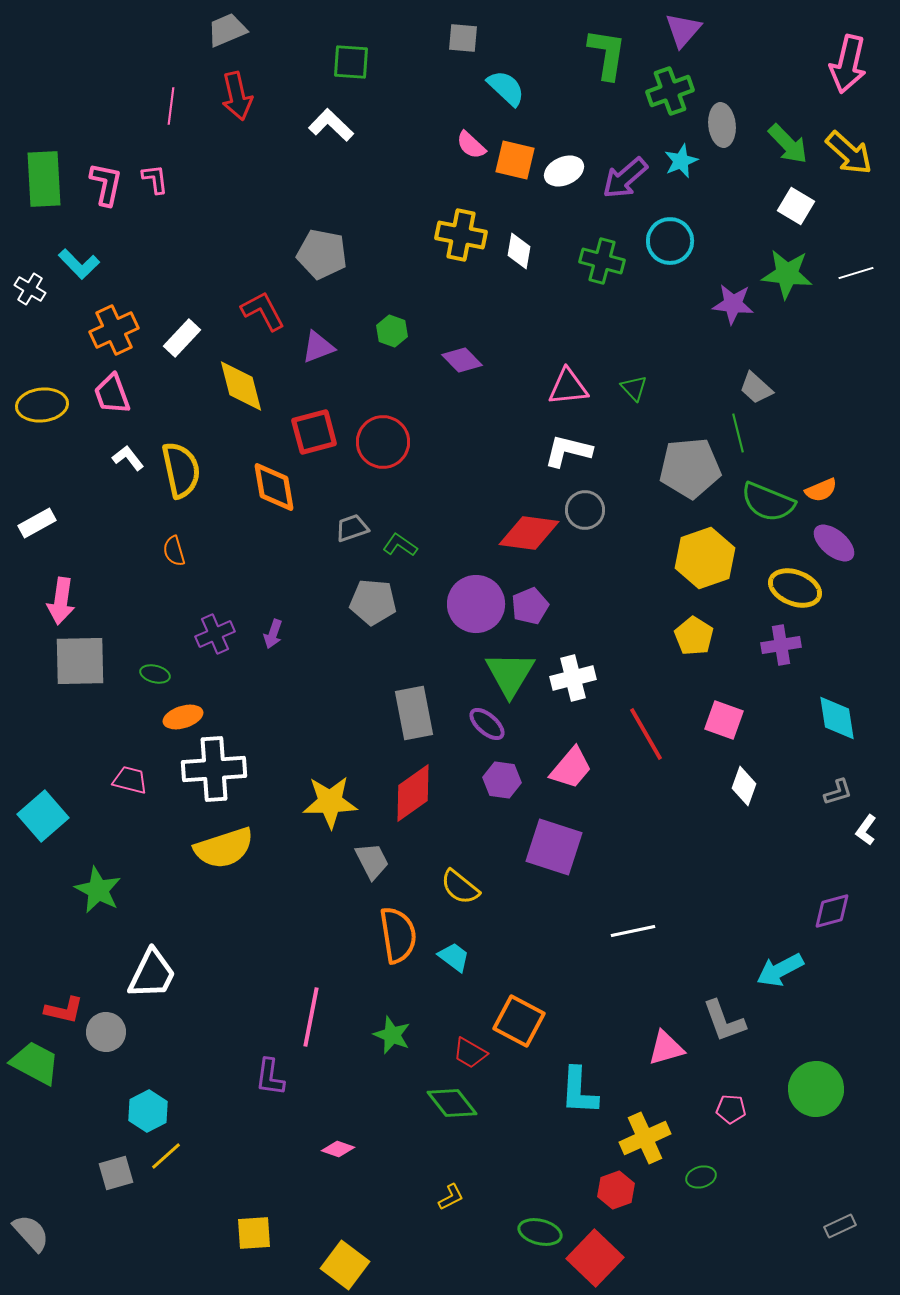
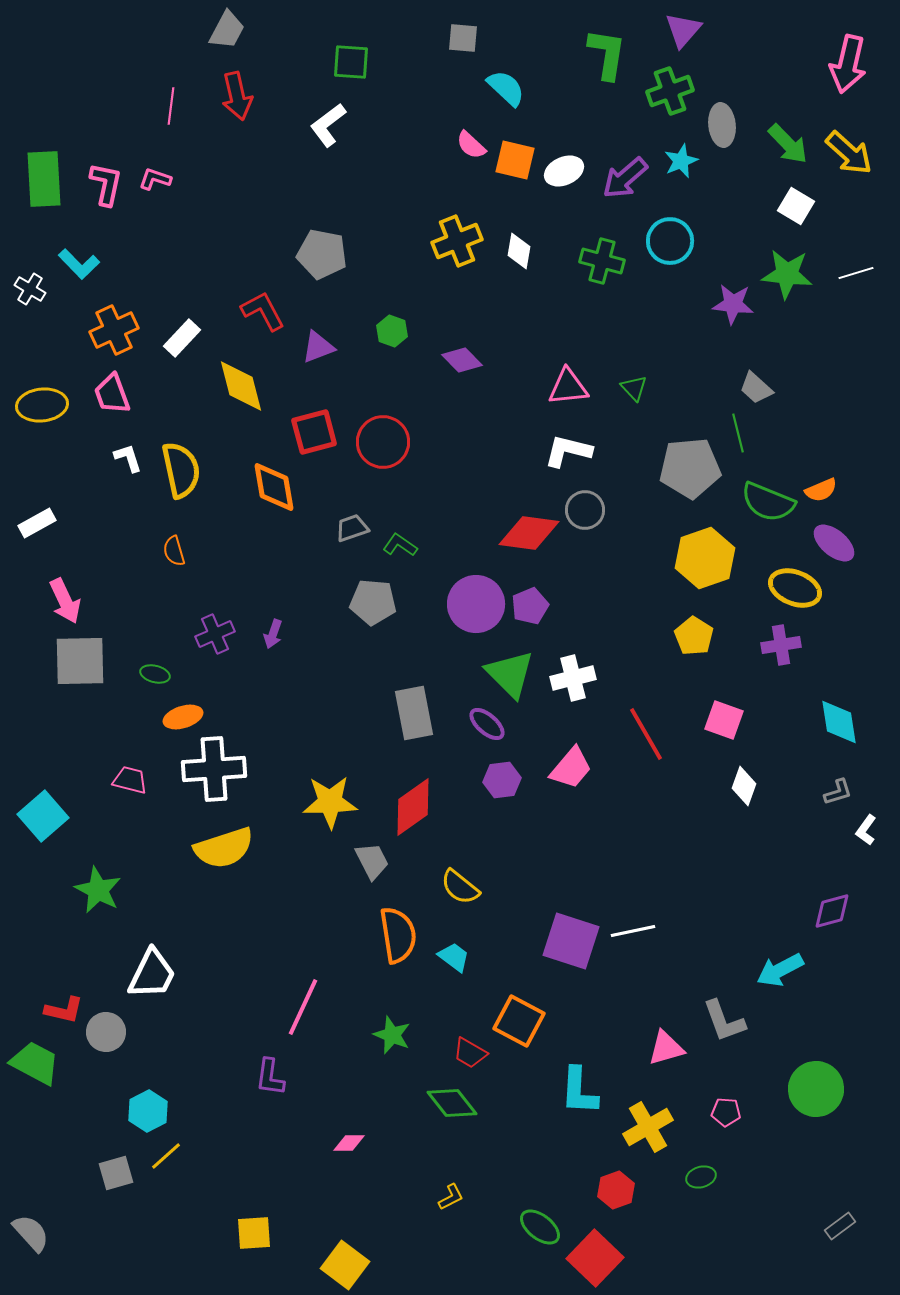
gray trapezoid at (227, 30): rotated 141 degrees clockwise
white L-shape at (331, 125): moved 3 px left; rotated 81 degrees counterclockwise
pink L-shape at (155, 179): rotated 64 degrees counterclockwise
yellow cross at (461, 235): moved 4 px left, 6 px down; rotated 33 degrees counterclockwise
white L-shape at (128, 458): rotated 20 degrees clockwise
pink arrow at (61, 601): moved 4 px right; rotated 33 degrees counterclockwise
green triangle at (510, 674): rotated 16 degrees counterclockwise
cyan diamond at (837, 718): moved 2 px right, 4 px down
purple hexagon at (502, 780): rotated 15 degrees counterclockwise
red diamond at (413, 793): moved 14 px down
purple square at (554, 847): moved 17 px right, 94 px down
pink line at (311, 1017): moved 8 px left, 10 px up; rotated 14 degrees clockwise
pink pentagon at (731, 1109): moved 5 px left, 3 px down
yellow cross at (645, 1138): moved 3 px right, 11 px up; rotated 6 degrees counterclockwise
pink diamond at (338, 1149): moved 11 px right, 6 px up; rotated 20 degrees counterclockwise
gray rectangle at (840, 1226): rotated 12 degrees counterclockwise
green ellipse at (540, 1232): moved 5 px up; rotated 24 degrees clockwise
